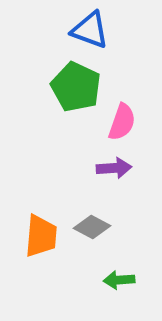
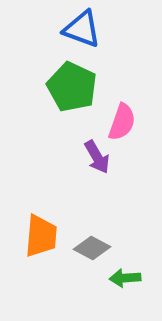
blue triangle: moved 8 px left, 1 px up
green pentagon: moved 4 px left
purple arrow: moved 17 px left, 11 px up; rotated 64 degrees clockwise
gray diamond: moved 21 px down
green arrow: moved 6 px right, 2 px up
